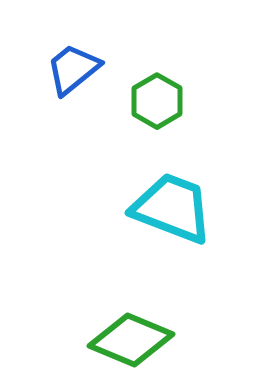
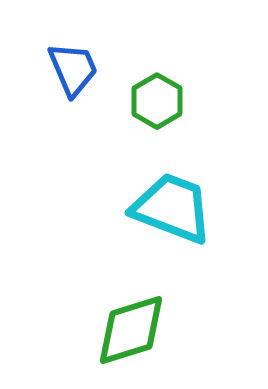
blue trapezoid: rotated 106 degrees clockwise
green diamond: moved 10 px up; rotated 40 degrees counterclockwise
